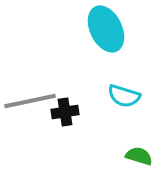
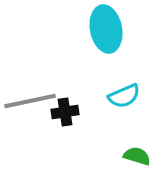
cyan ellipse: rotated 15 degrees clockwise
cyan semicircle: rotated 40 degrees counterclockwise
green semicircle: moved 2 px left
